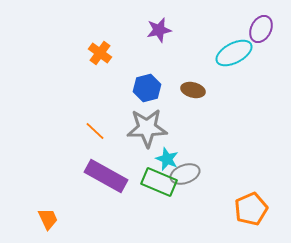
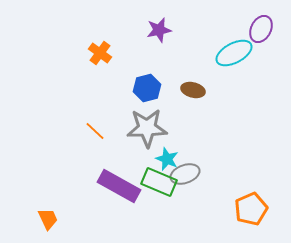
purple rectangle: moved 13 px right, 10 px down
